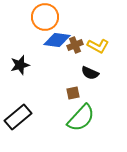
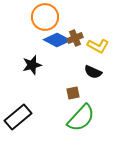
blue diamond: rotated 20 degrees clockwise
brown cross: moved 7 px up
black star: moved 12 px right
black semicircle: moved 3 px right, 1 px up
